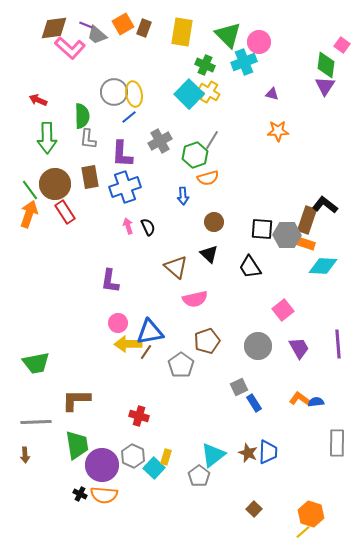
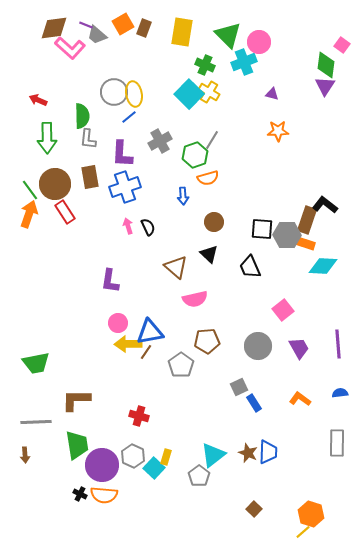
black trapezoid at (250, 267): rotated 10 degrees clockwise
brown pentagon at (207, 341): rotated 15 degrees clockwise
blue semicircle at (316, 402): moved 24 px right, 9 px up
